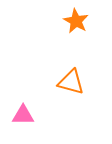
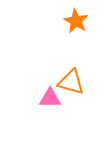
pink triangle: moved 27 px right, 17 px up
